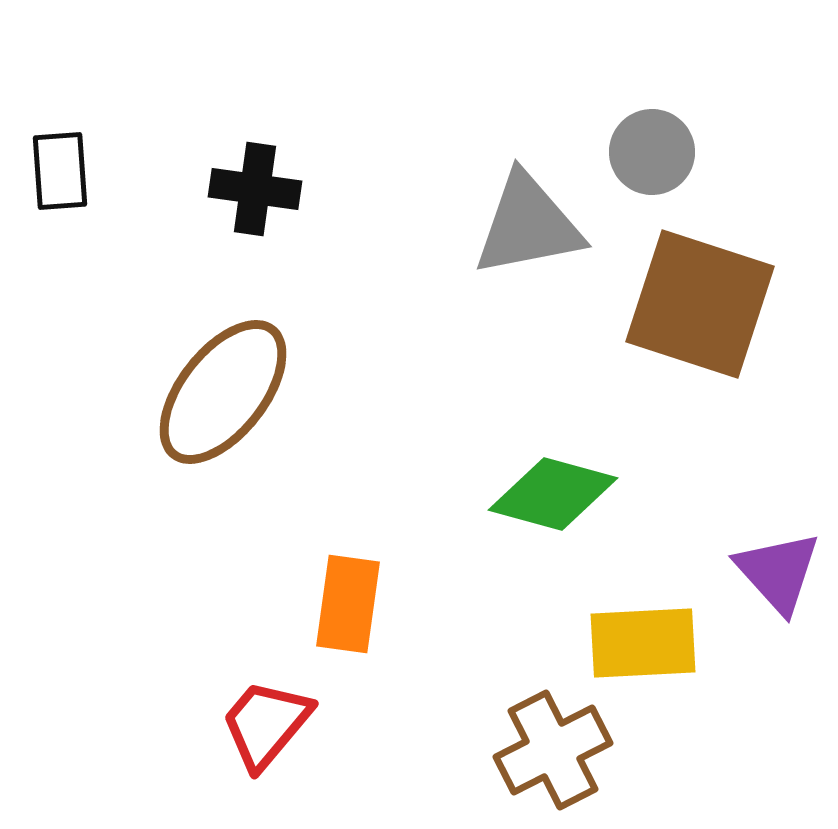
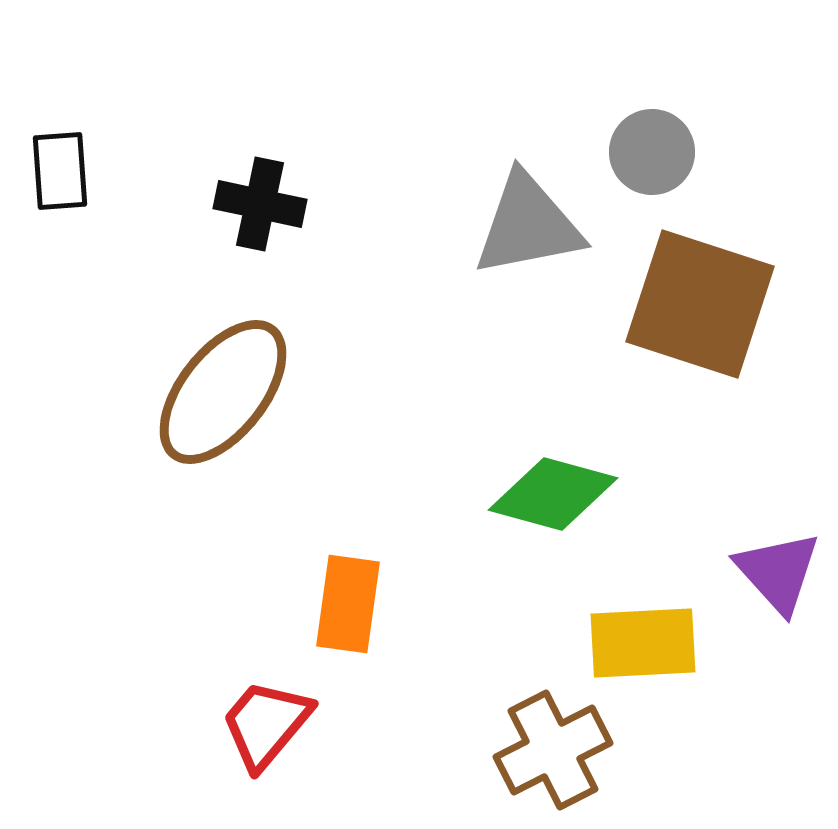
black cross: moved 5 px right, 15 px down; rotated 4 degrees clockwise
